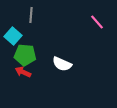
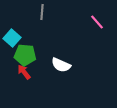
gray line: moved 11 px right, 3 px up
cyan square: moved 1 px left, 2 px down
white semicircle: moved 1 px left, 1 px down
red arrow: moved 1 px right; rotated 28 degrees clockwise
